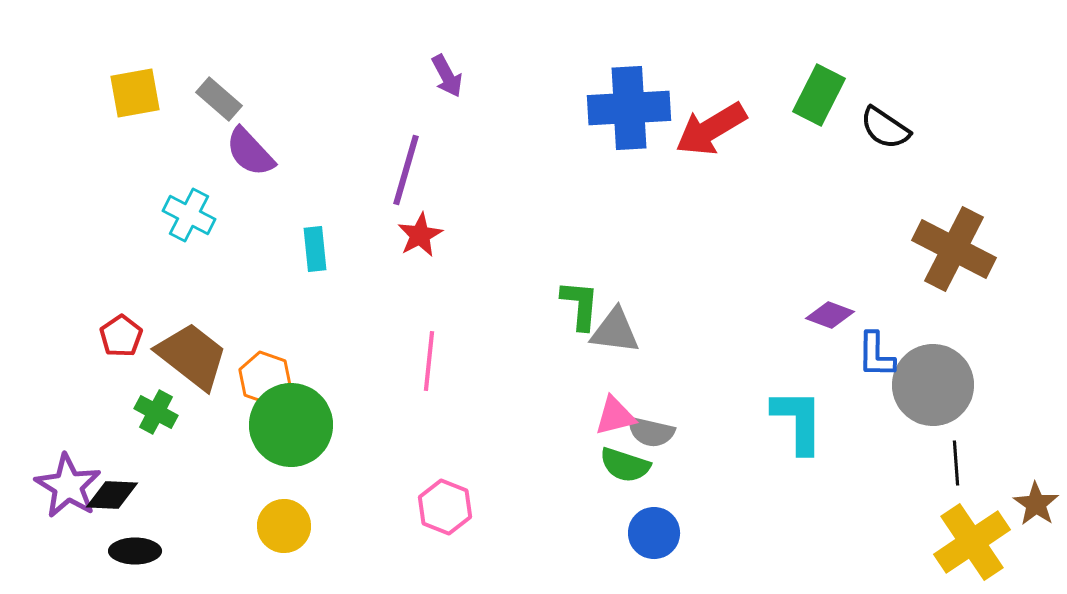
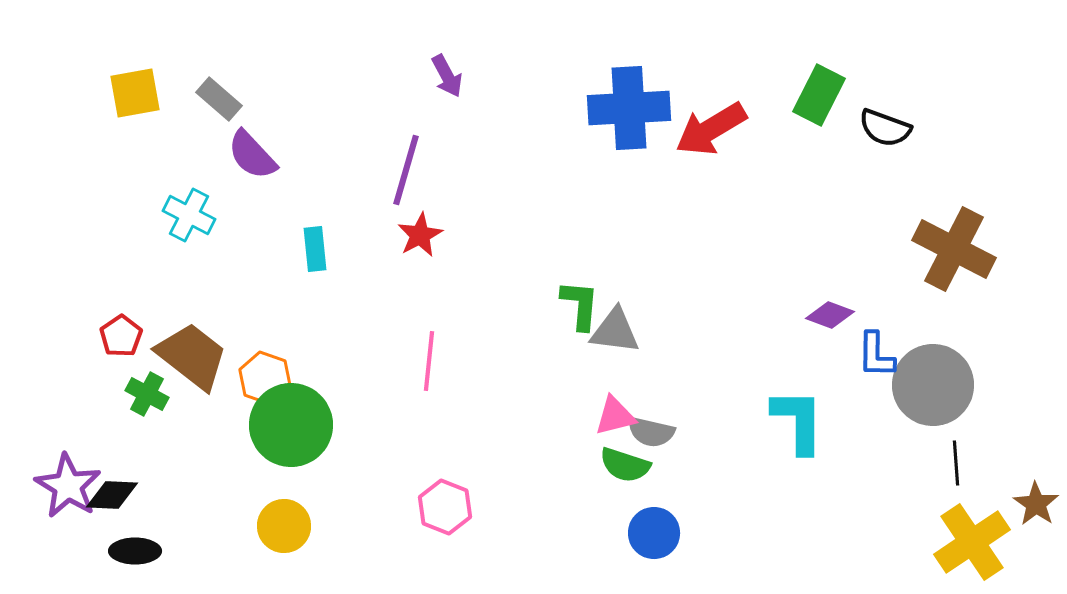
black semicircle: rotated 14 degrees counterclockwise
purple semicircle: moved 2 px right, 3 px down
green cross: moved 9 px left, 18 px up
